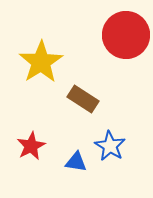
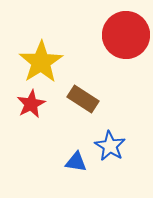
red star: moved 42 px up
